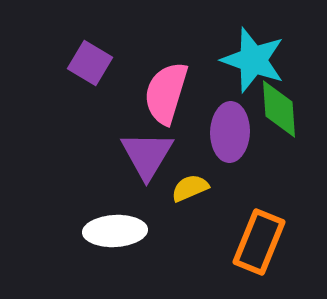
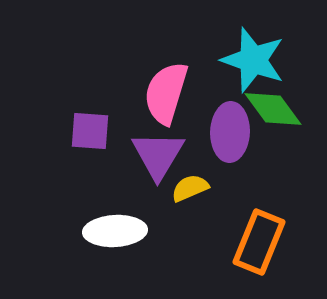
purple square: moved 68 px down; rotated 27 degrees counterclockwise
green diamond: moved 6 px left; rotated 32 degrees counterclockwise
purple triangle: moved 11 px right
